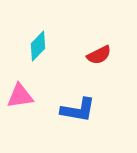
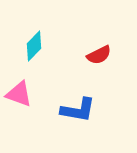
cyan diamond: moved 4 px left
pink triangle: moved 1 px left, 2 px up; rotated 28 degrees clockwise
